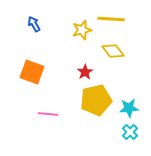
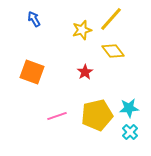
yellow line: rotated 52 degrees counterclockwise
blue arrow: moved 5 px up
yellow pentagon: moved 1 px right, 15 px down
pink line: moved 9 px right, 2 px down; rotated 24 degrees counterclockwise
